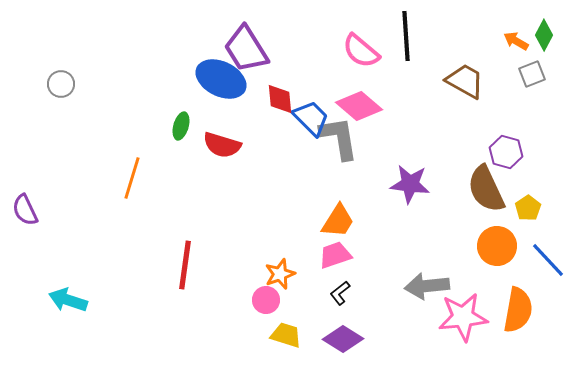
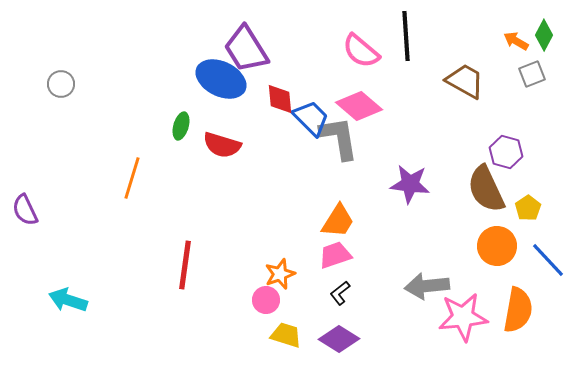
purple diamond: moved 4 px left
